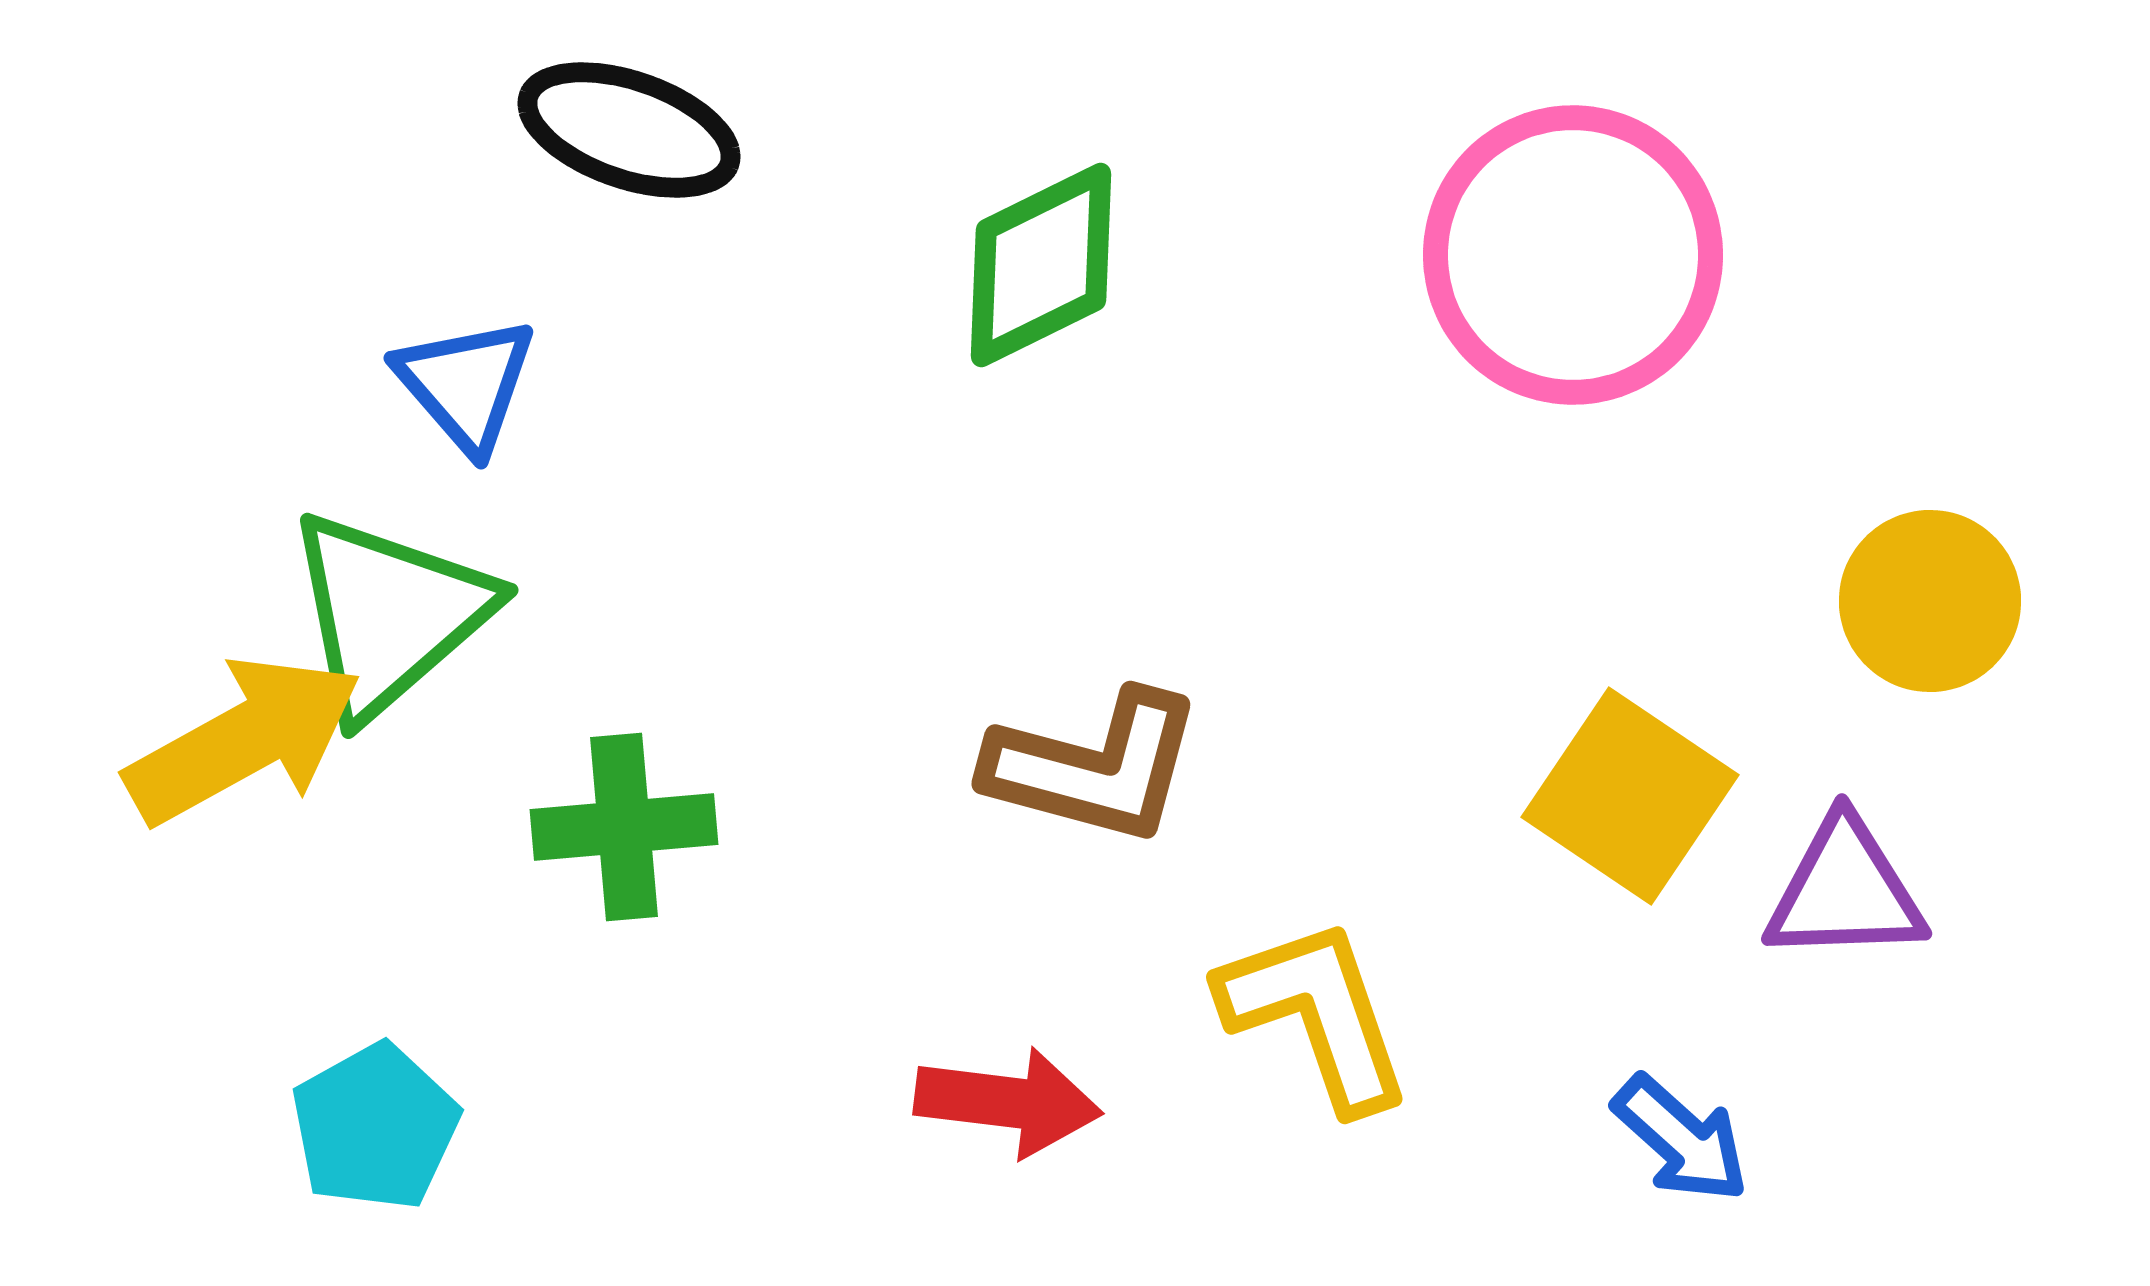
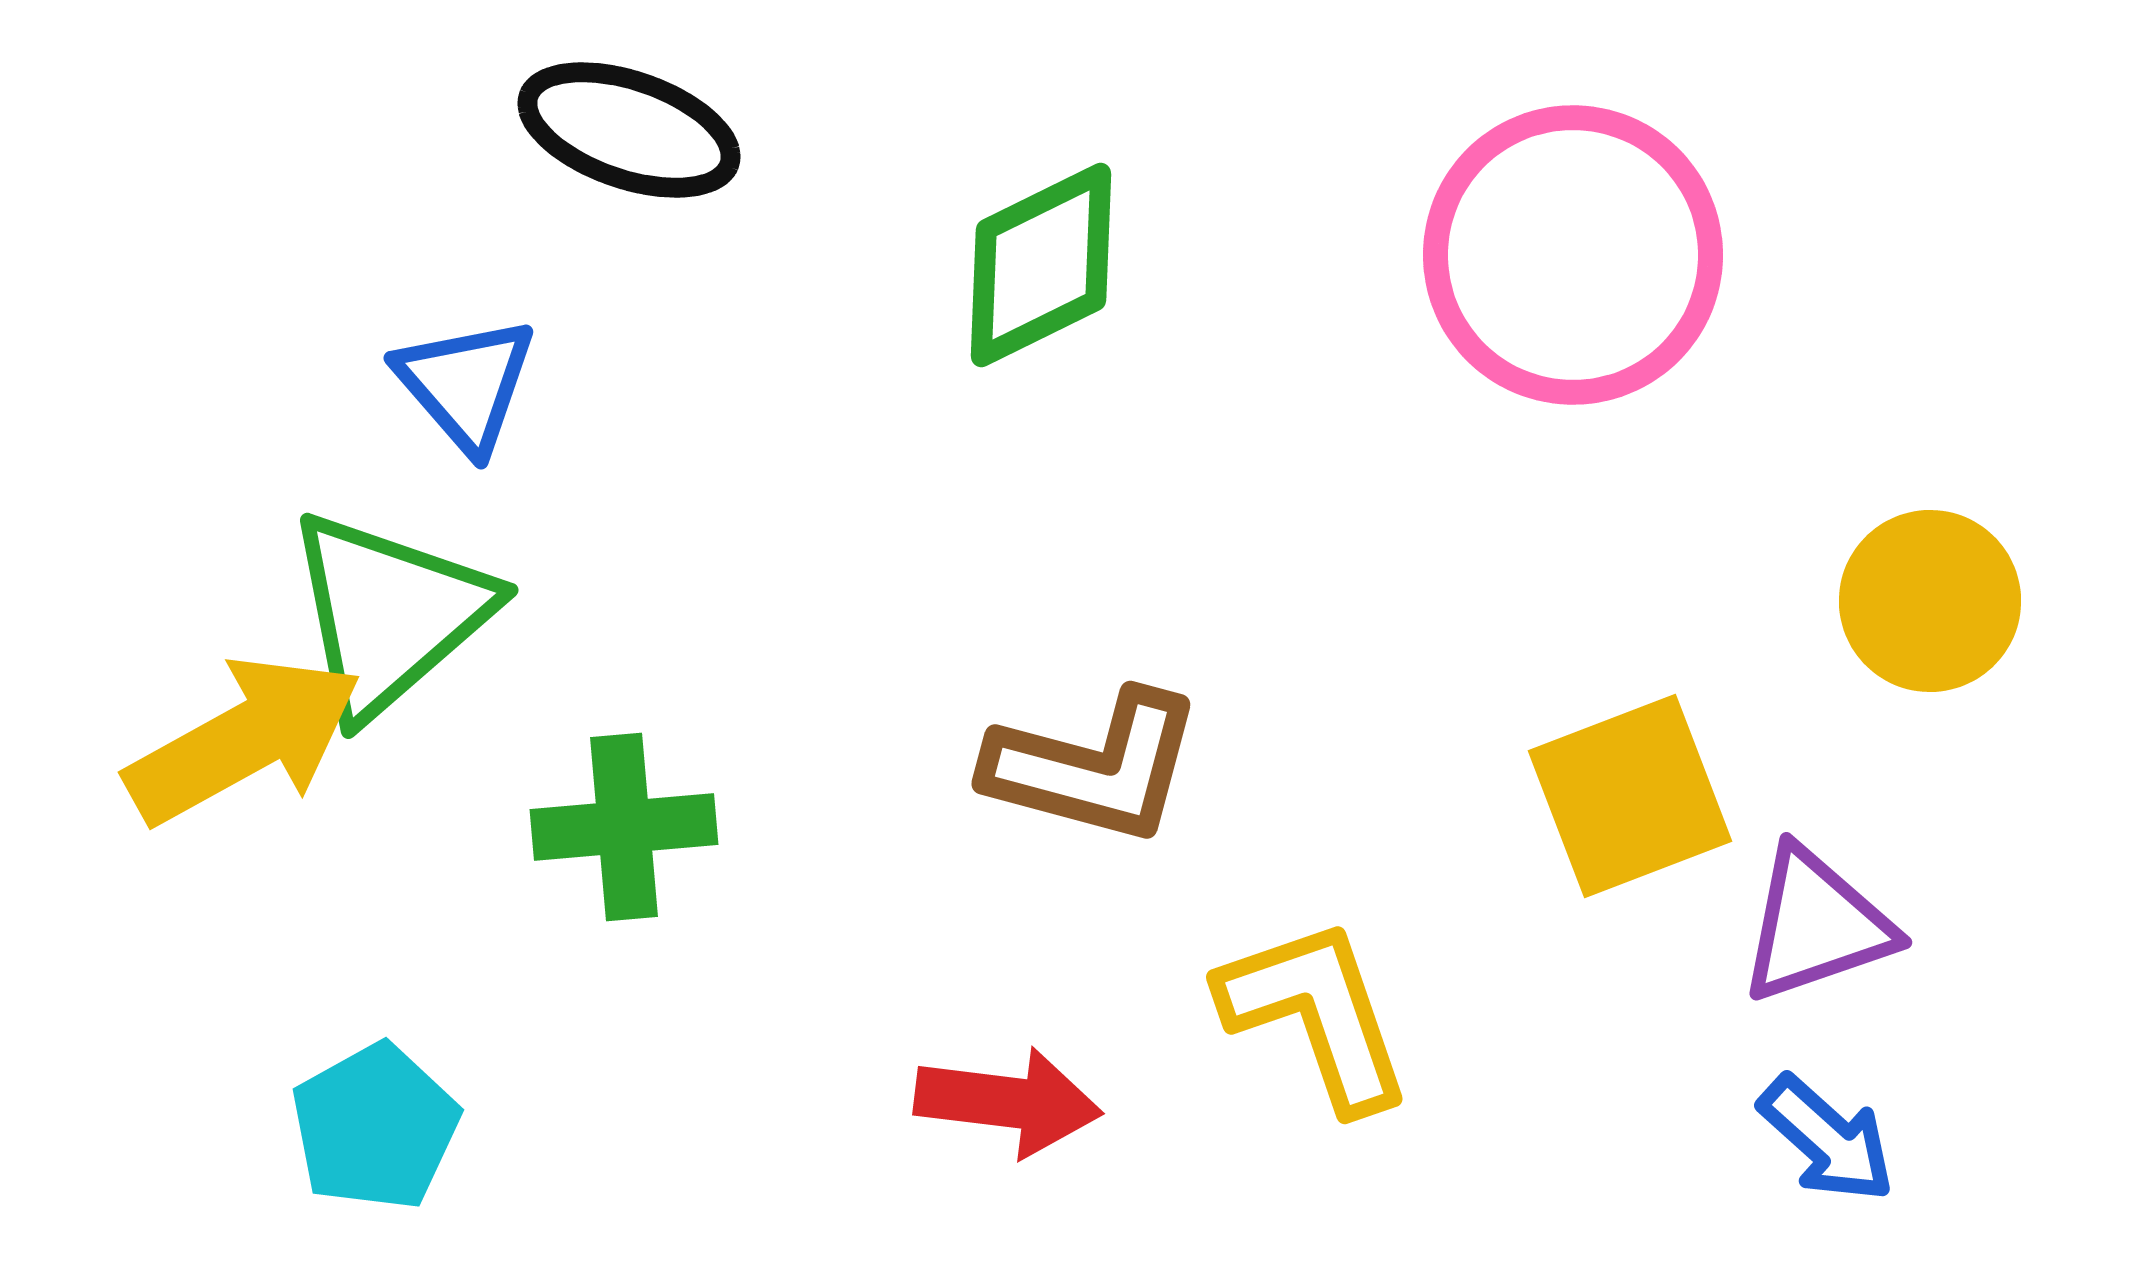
yellow square: rotated 35 degrees clockwise
purple triangle: moved 29 px left, 34 px down; rotated 17 degrees counterclockwise
blue arrow: moved 146 px right
